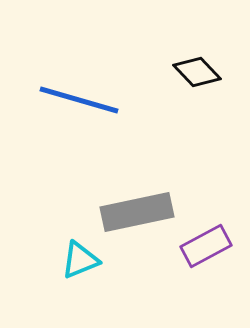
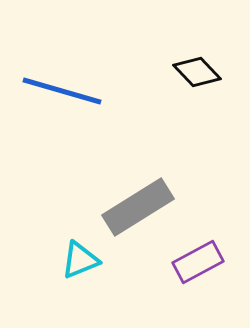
blue line: moved 17 px left, 9 px up
gray rectangle: moved 1 px right, 5 px up; rotated 20 degrees counterclockwise
purple rectangle: moved 8 px left, 16 px down
